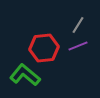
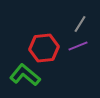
gray line: moved 2 px right, 1 px up
